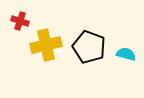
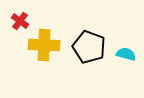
red cross: rotated 18 degrees clockwise
yellow cross: moved 2 px left; rotated 16 degrees clockwise
